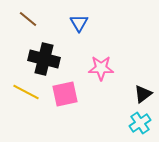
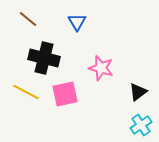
blue triangle: moved 2 px left, 1 px up
black cross: moved 1 px up
pink star: rotated 15 degrees clockwise
black triangle: moved 5 px left, 2 px up
cyan cross: moved 1 px right, 2 px down
